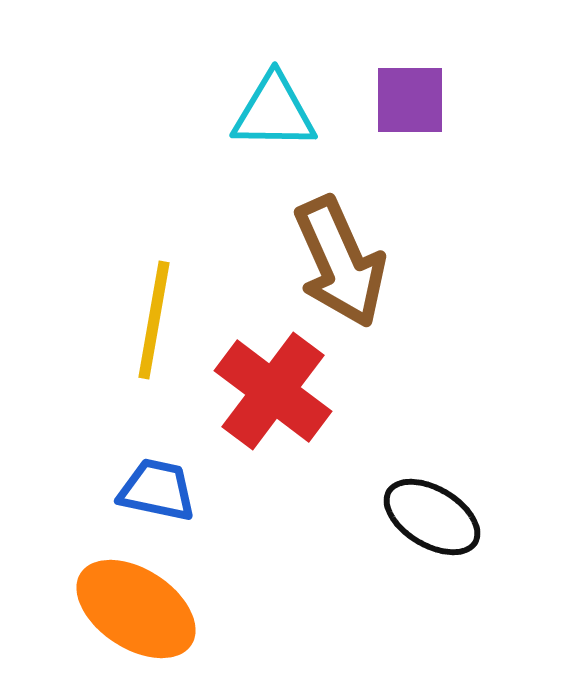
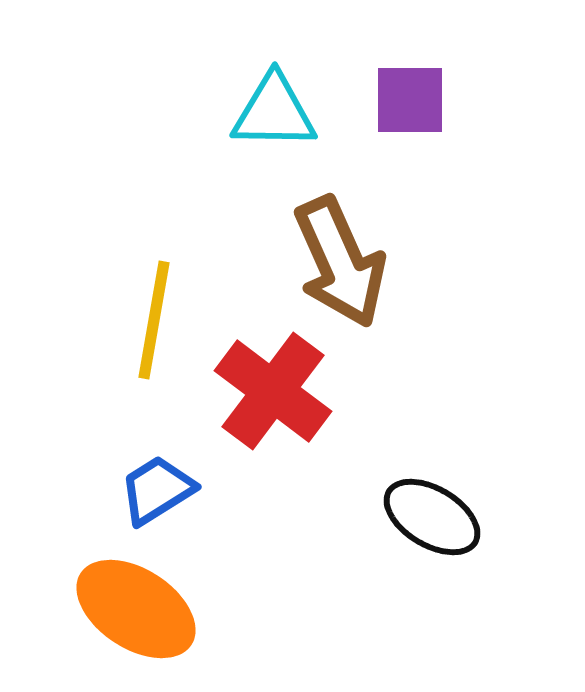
blue trapezoid: rotated 44 degrees counterclockwise
